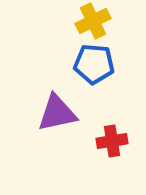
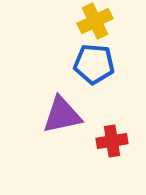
yellow cross: moved 2 px right
purple triangle: moved 5 px right, 2 px down
